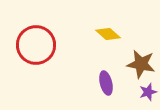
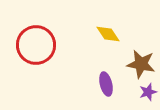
yellow diamond: rotated 15 degrees clockwise
purple ellipse: moved 1 px down
